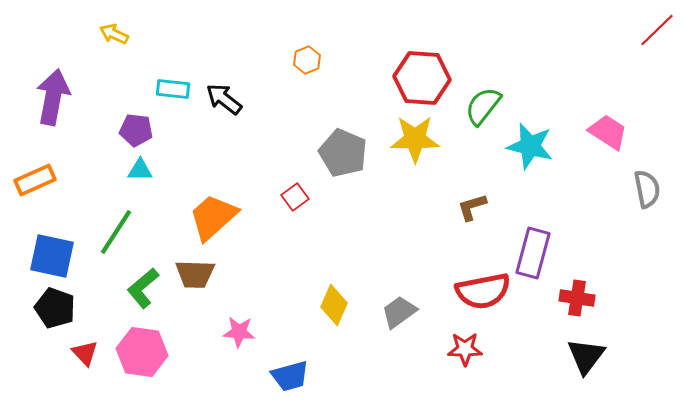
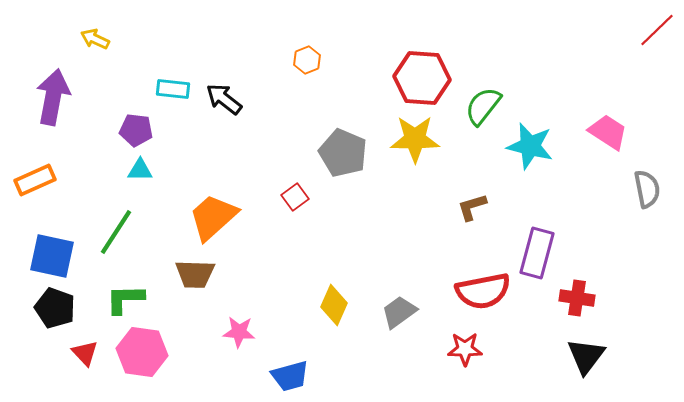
yellow arrow: moved 19 px left, 5 px down
purple rectangle: moved 4 px right
green L-shape: moved 18 px left, 11 px down; rotated 39 degrees clockwise
